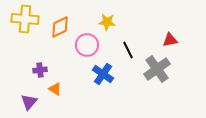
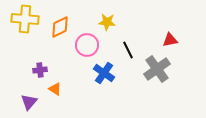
blue cross: moved 1 px right, 1 px up
